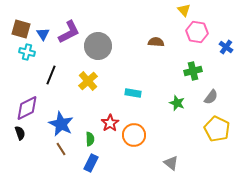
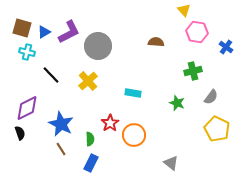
brown square: moved 1 px right, 1 px up
blue triangle: moved 1 px right, 2 px up; rotated 32 degrees clockwise
black line: rotated 66 degrees counterclockwise
